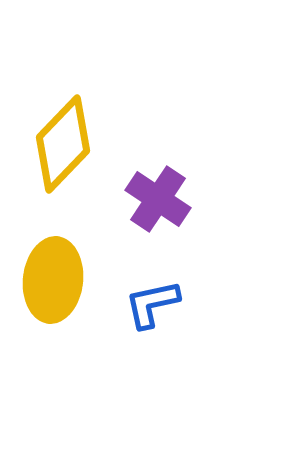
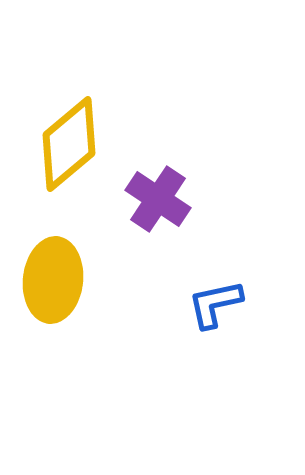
yellow diamond: moved 6 px right; rotated 6 degrees clockwise
blue L-shape: moved 63 px right
